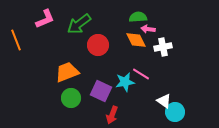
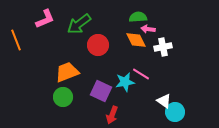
green circle: moved 8 px left, 1 px up
